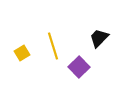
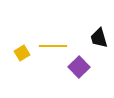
black trapezoid: rotated 60 degrees counterclockwise
yellow line: rotated 72 degrees counterclockwise
